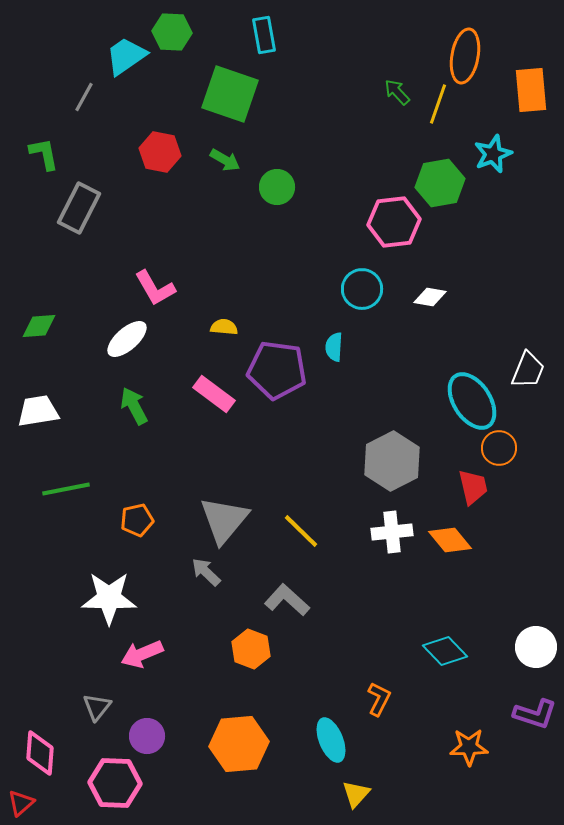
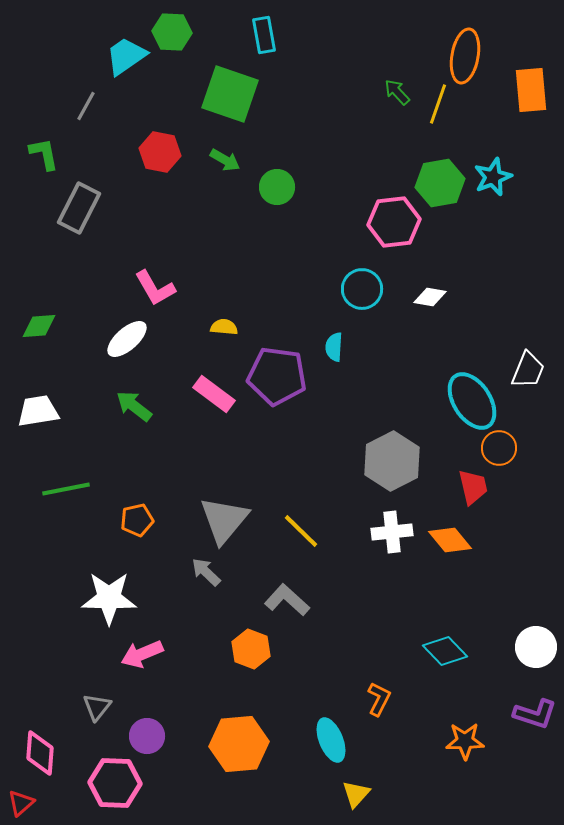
gray line at (84, 97): moved 2 px right, 9 px down
cyan star at (493, 154): moved 23 px down
purple pentagon at (277, 370): moved 6 px down
green arrow at (134, 406): rotated 24 degrees counterclockwise
orange star at (469, 747): moved 4 px left, 6 px up
